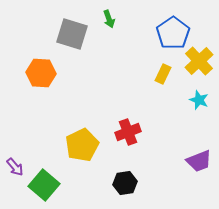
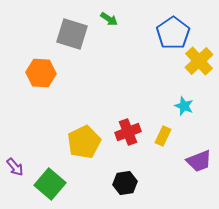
green arrow: rotated 36 degrees counterclockwise
yellow rectangle: moved 62 px down
cyan star: moved 15 px left, 6 px down
yellow pentagon: moved 2 px right, 3 px up
green square: moved 6 px right, 1 px up
